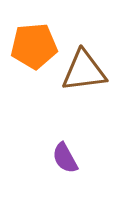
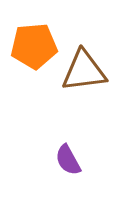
purple semicircle: moved 3 px right, 2 px down
